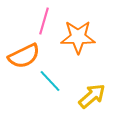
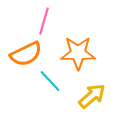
orange star: moved 16 px down
orange semicircle: moved 2 px right, 2 px up
